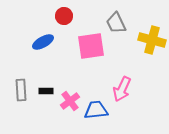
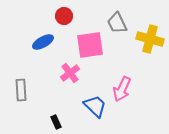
gray trapezoid: moved 1 px right
yellow cross: moved 2 px left, 1 px up
pink square: moved 1 px left, 1 px up
black rectangle: moved 10 px right, 31 px down; rotated 64 degrees clockwise
pink cross: moved 28 px up
blue trapezoid: moved 1 px left, 4 px up; rotated 50 degrees clockwise
